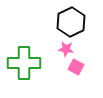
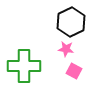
green cross: moved 3 px down
pink square: moved 2 px left, 4 px down
